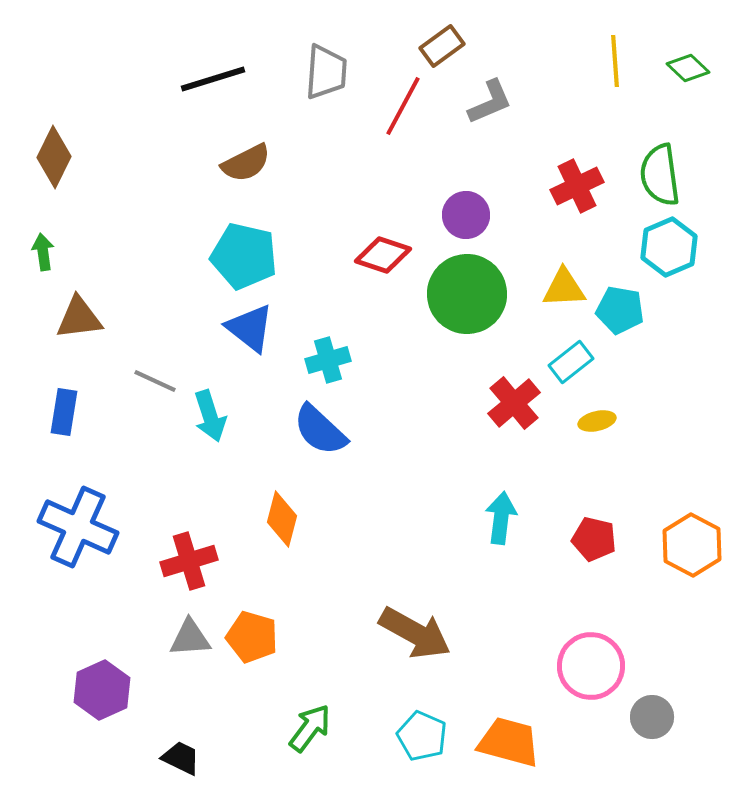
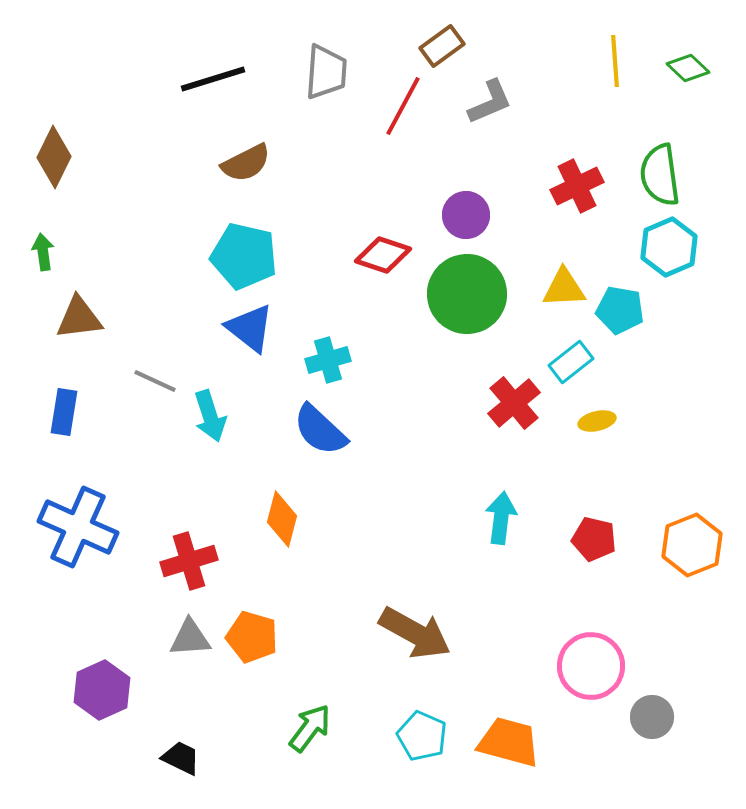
orange hexagon at (692, 545): rotated 10 degrees clockwise
